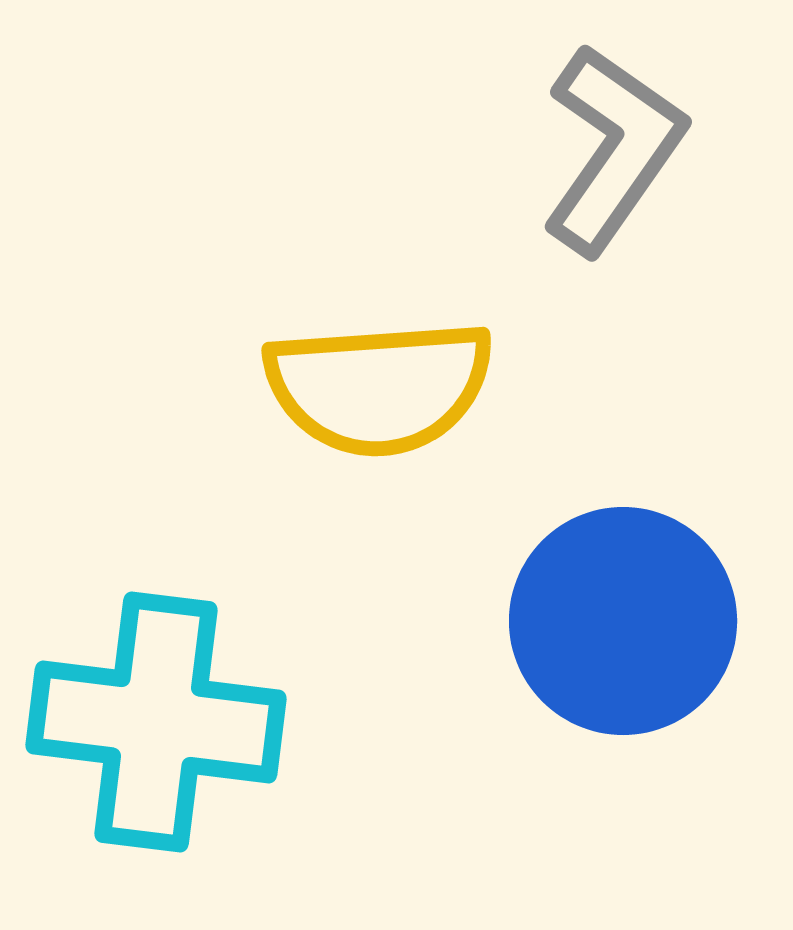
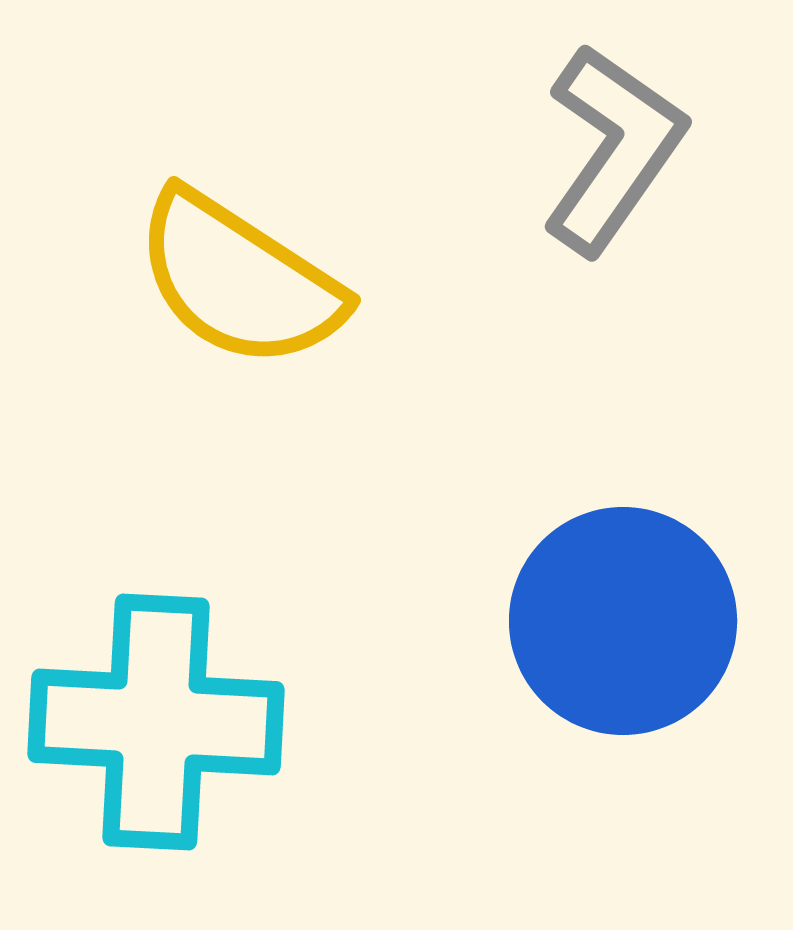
yellow semicircle: moved 140 px left, 107 px up; rotated 37 degrees clockwise
cyan cross: rotated 4 degrees counterclockwise
